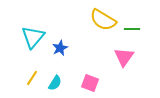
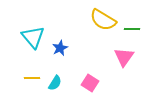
cyan triangle: rotated 20 degrees counterclockwise
yellow line: rotated 56 degrees clockwise
pink square: rotated 12 degrees clockwise
